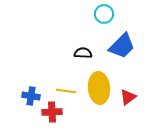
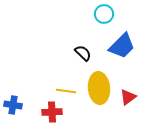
black semicircle: rotated 42 degrees clockwise
blue cross: moved 18 px left, 9 px down
